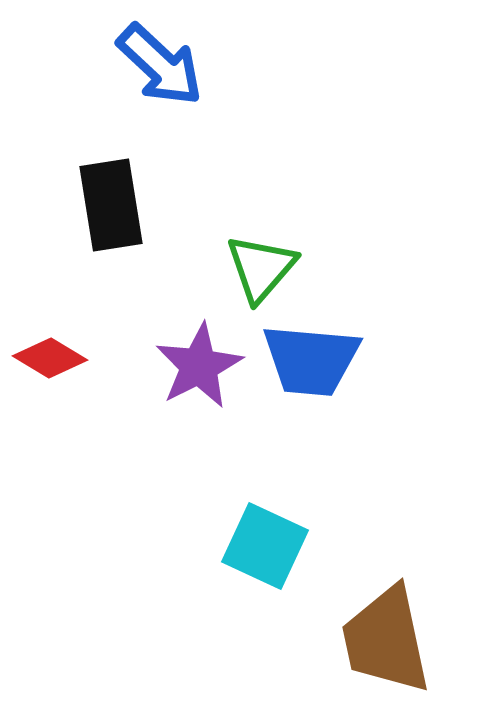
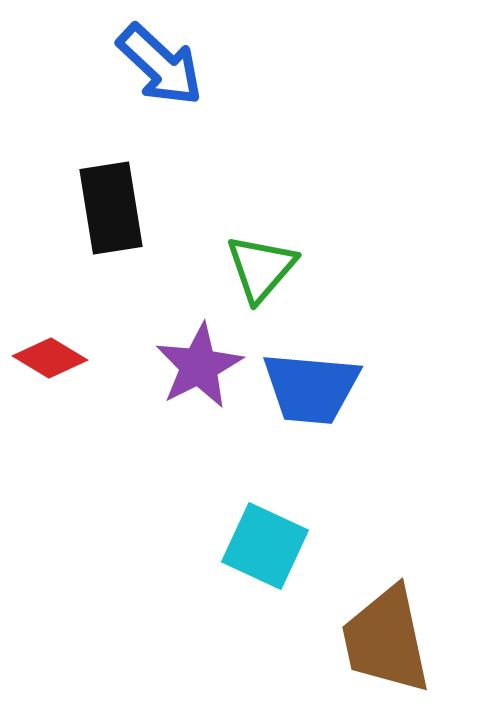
black rectangle: moved 3 px down
blue trapezoid: moved 28 px down
